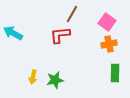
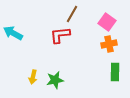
green rectangle: moved 1 px up
